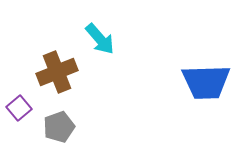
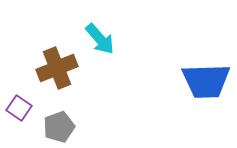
brown cross: moved 4 px up
blue trapezoid: moved 1 px up
purple square: rotated 15 degrees counterclockwise
